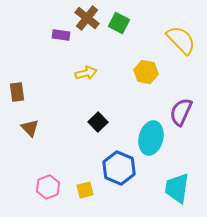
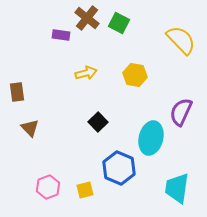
yellow hexagon: moved 11 px left, 3 px down
